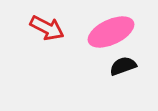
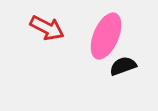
pink ellipse: moved 5 px left, 4 px down; rotated 42 degrees counterclockwise
